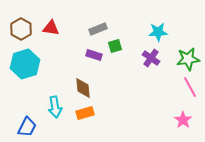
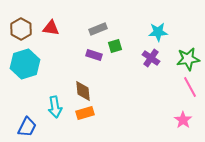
brown diamond: moved 3 px down
